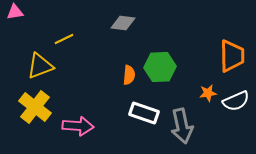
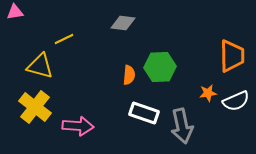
yellow triangle: rotated 36 degrees clockwise
